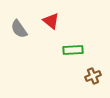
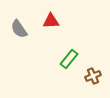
red triangle: rotated 42 degrees counterclockwise
green rectangle: moved 4 px left, 9 px down; rotated 48 degrees counterclockwise
